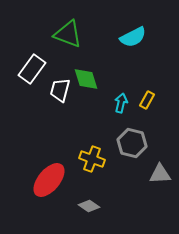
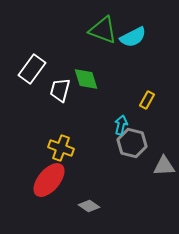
green triangle: moved 35 px right, 4 px up
cyan arrow: moved 22 px down
yellow cross: moved 31 px left, 11 px up
gray triangle: moved 4 px right, 8 px up
